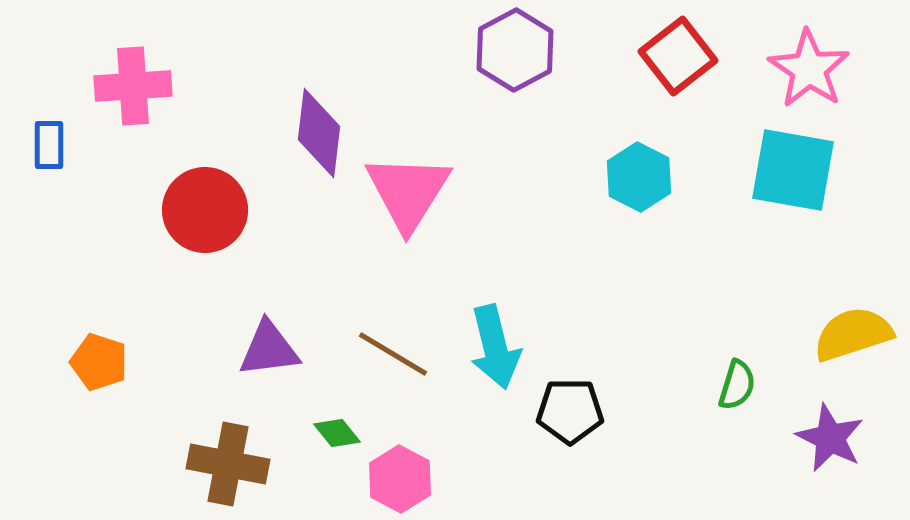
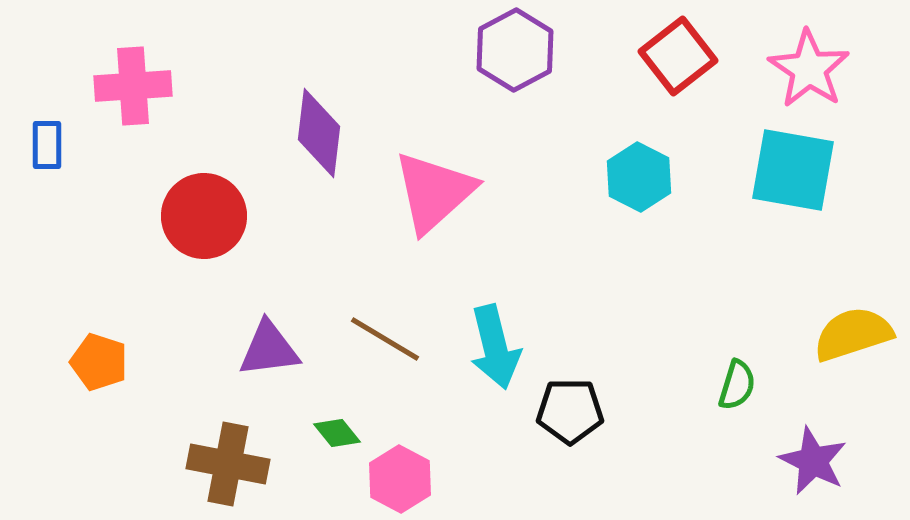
blue rectangle: moved 2 px left
pink triangle: moved 26 px right; rotated 16 degrees clockwise
red circle: moved 1 px left, 6 px down
brown line: moved 8 px left, 15 px up
purple star: moved 17 px left, 23 px down
